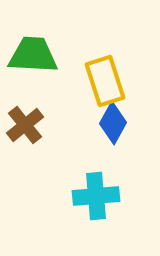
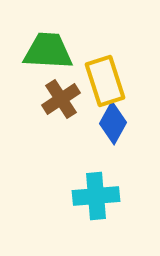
green trapezoid: moved 15 px right, 4 px up
brown cross: moved 36 px right, 26 px up; rotated 6 degrees clockwise
